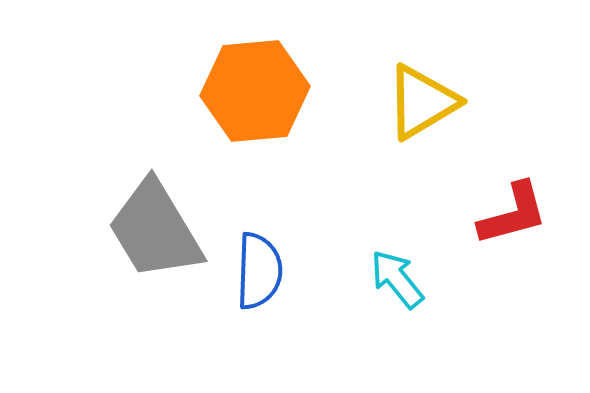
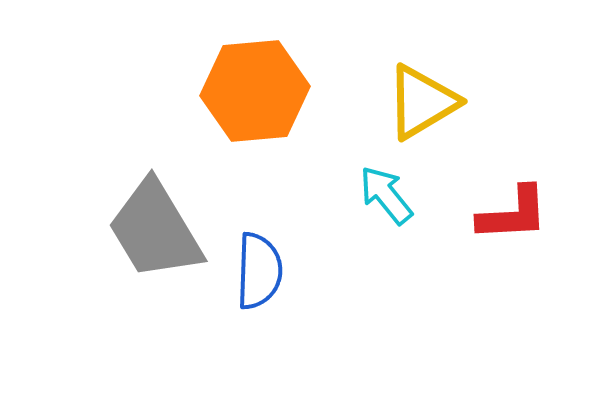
red L-shape: rotated 12 degrees clockwise
cyan arrow: moved 11 px left, 84 px up
